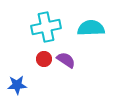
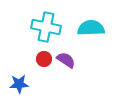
cyan cross: rotated 24 degrees clockwise
blue star: moved 2 px right, 1 px up
